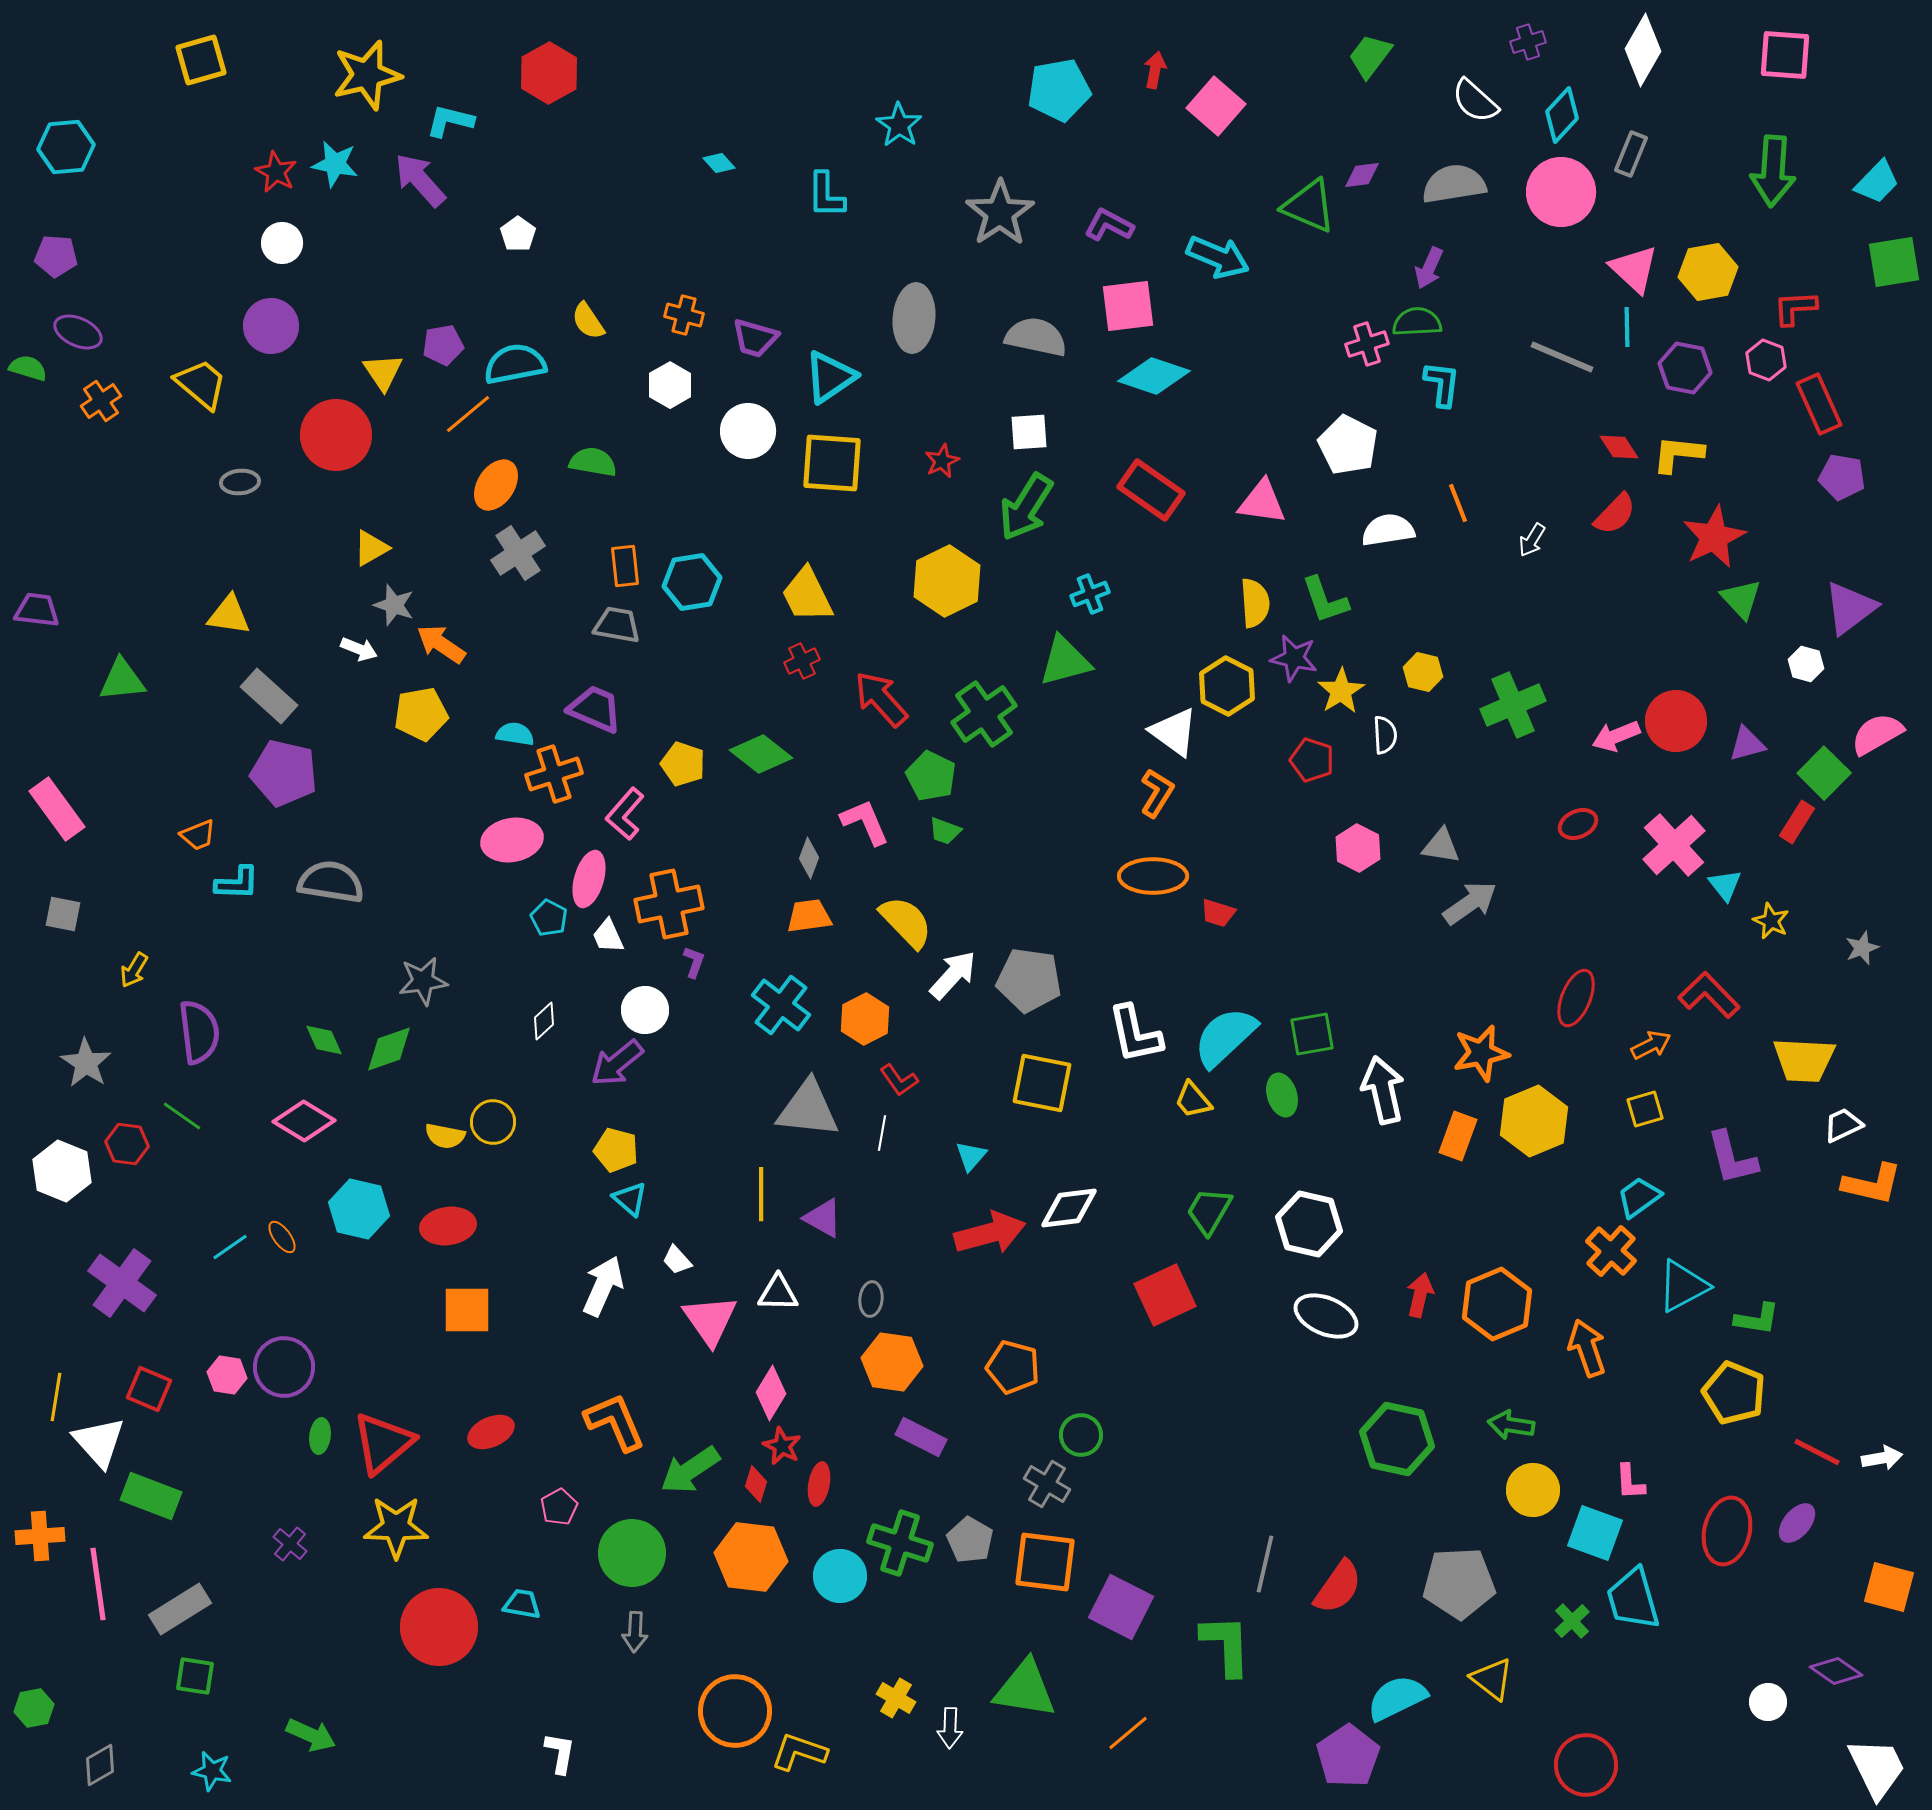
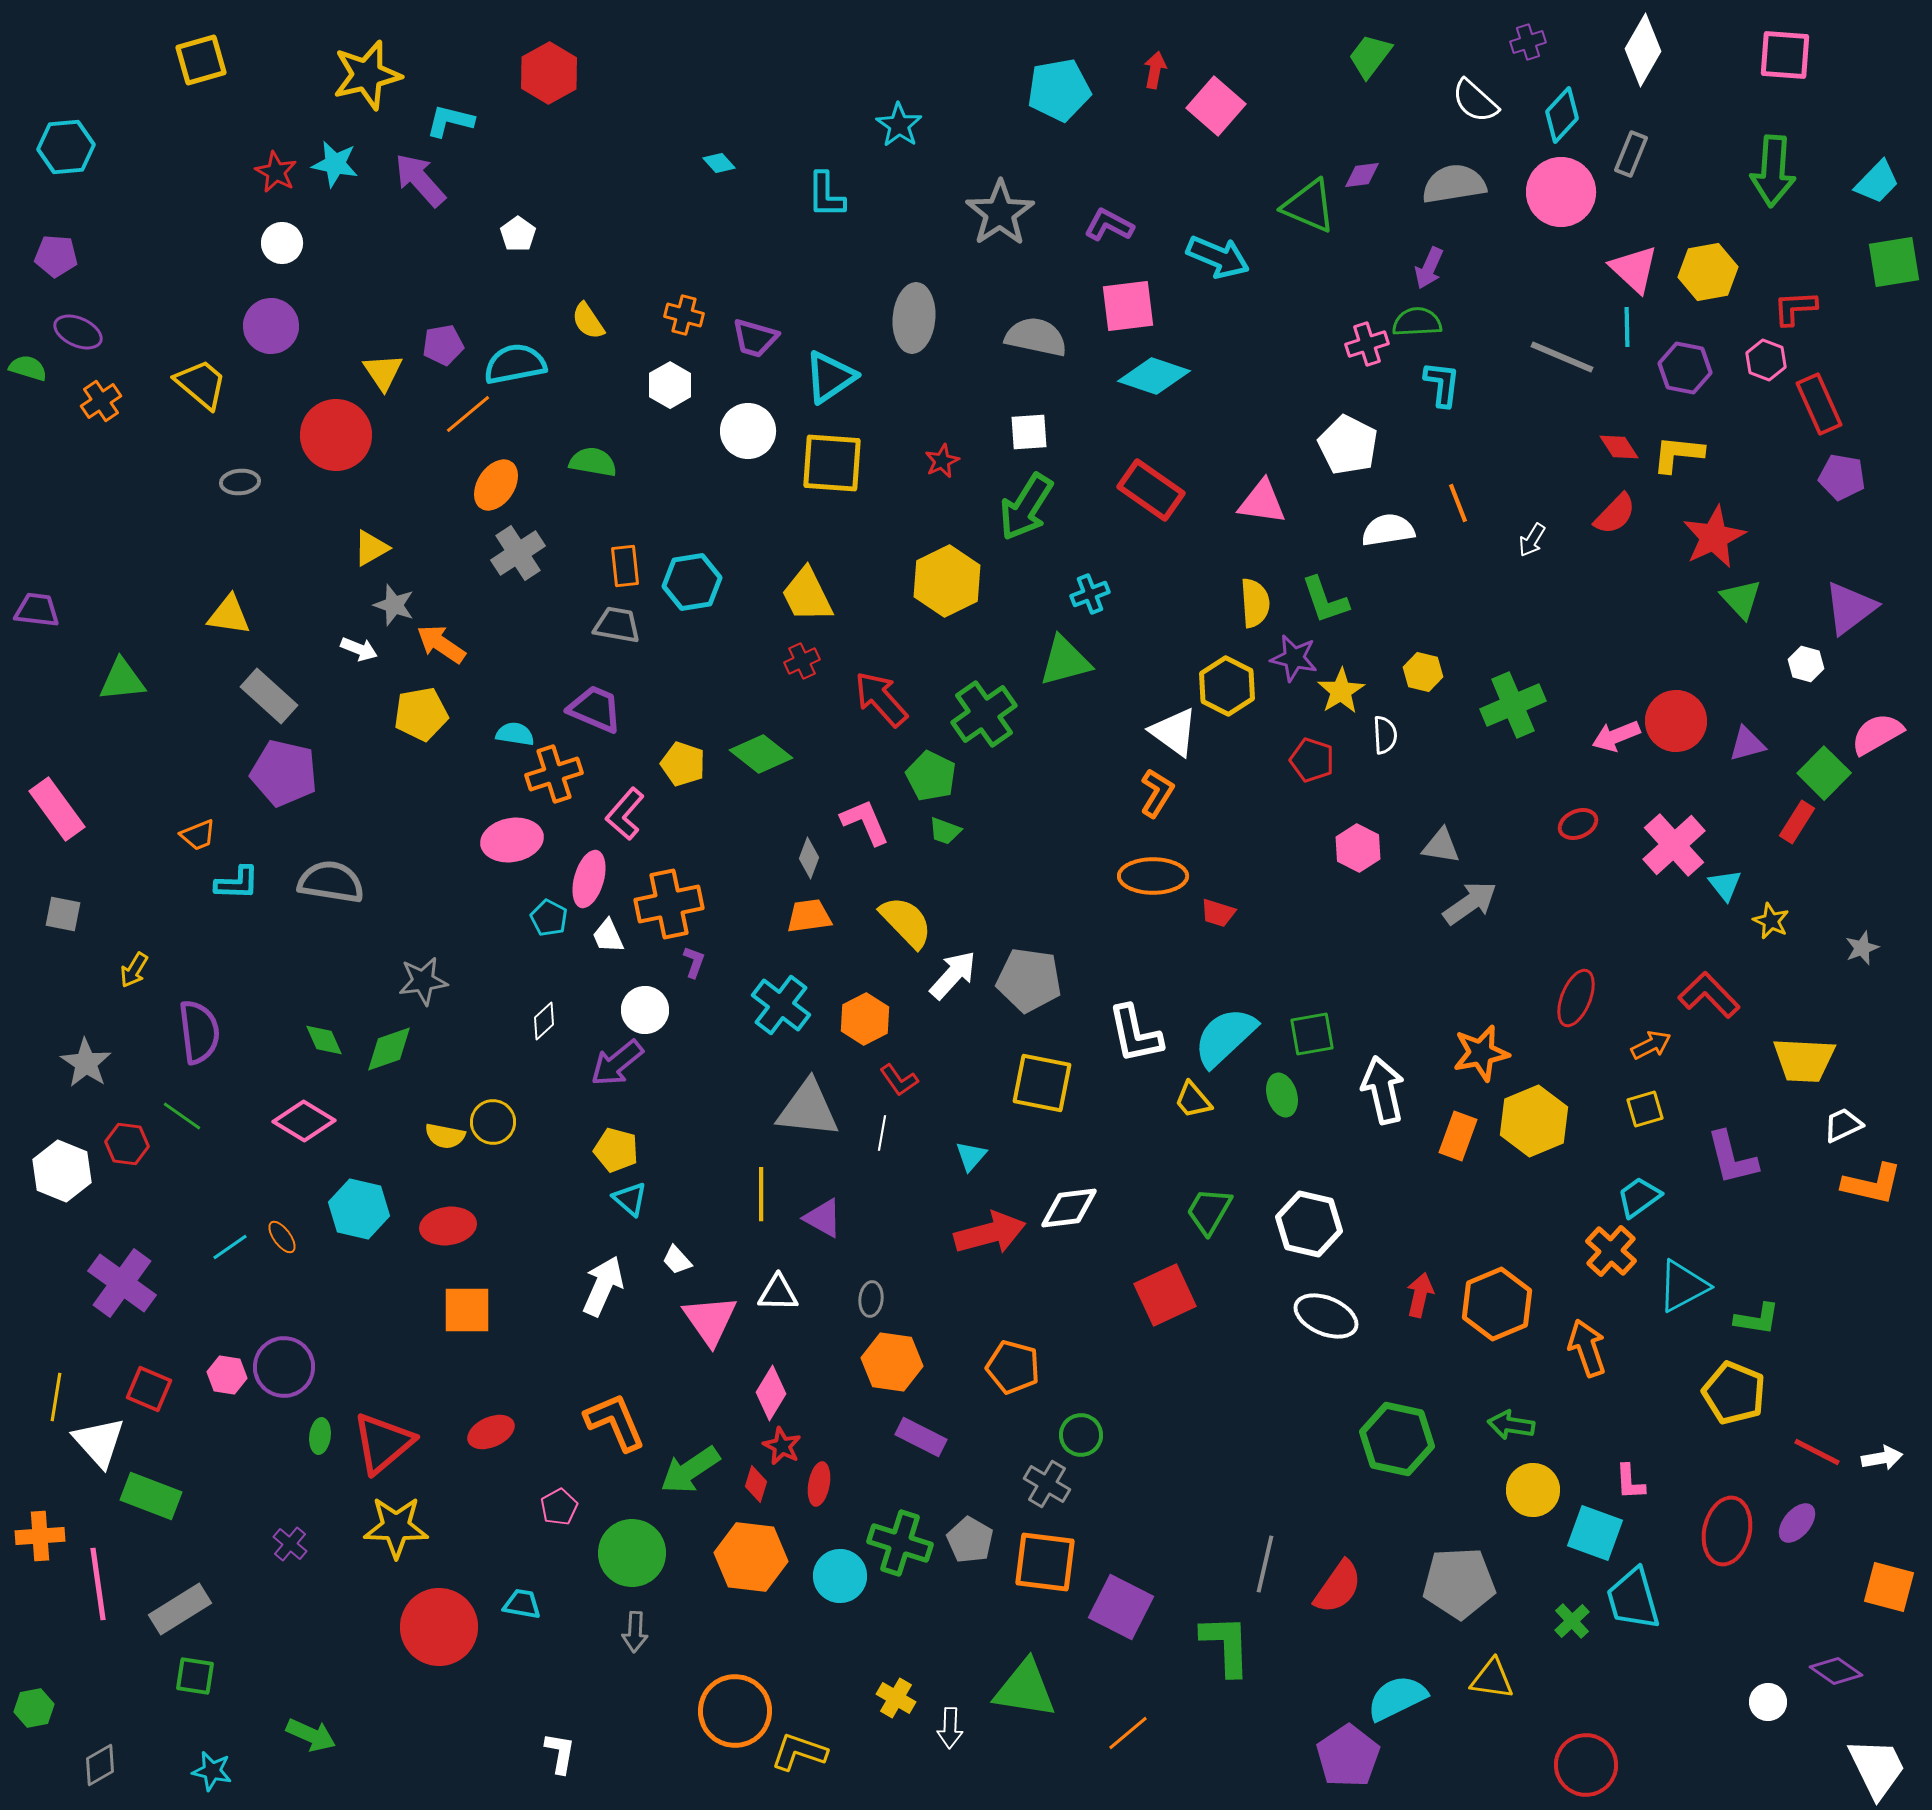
yellow triangle at (1492, 1679): rotated 30 degrees counterclockwise
